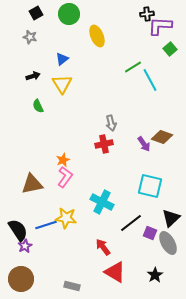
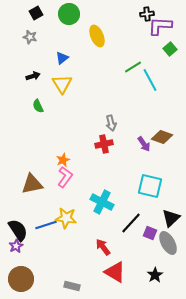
blue triangle: moved 1 px up
black line: rotated 10 degrees counterclockwise
purple star: moved 9 px left
